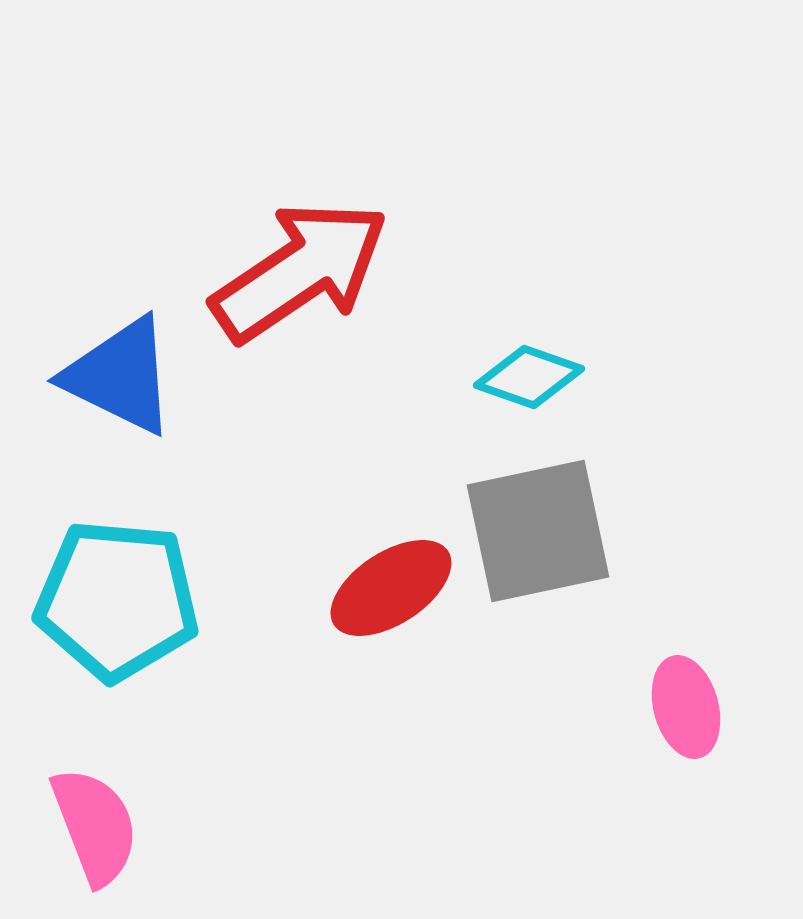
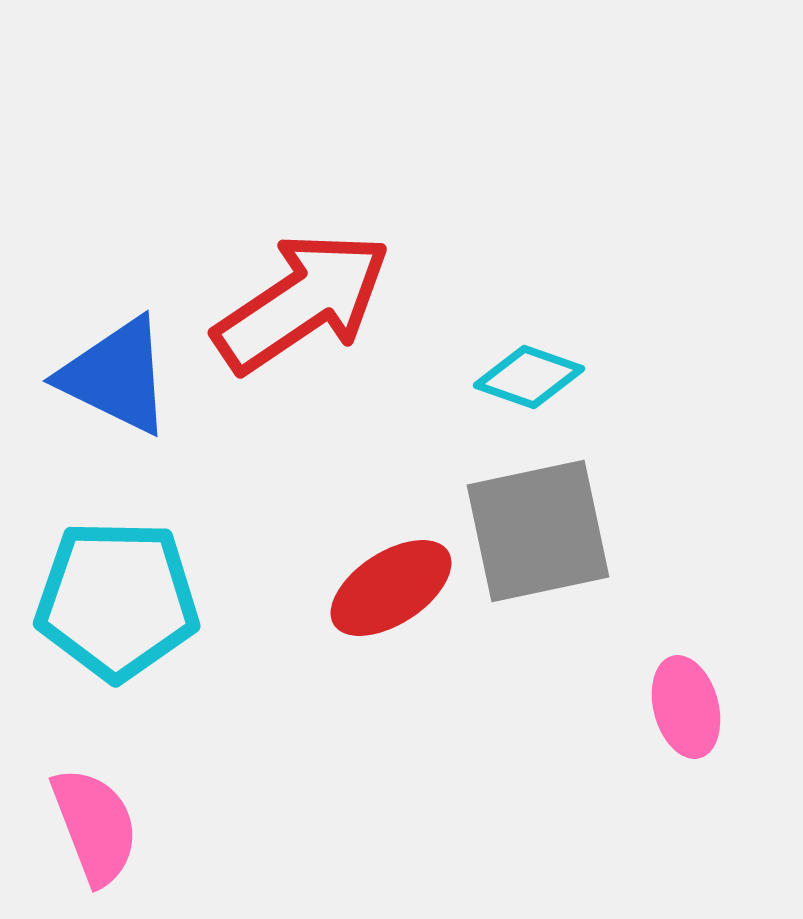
red arrow: moved 2 px right, 31 px down
blue triangle: moved 4 px left
cyan pentagon: rotated 4 degrees counterclockwise
